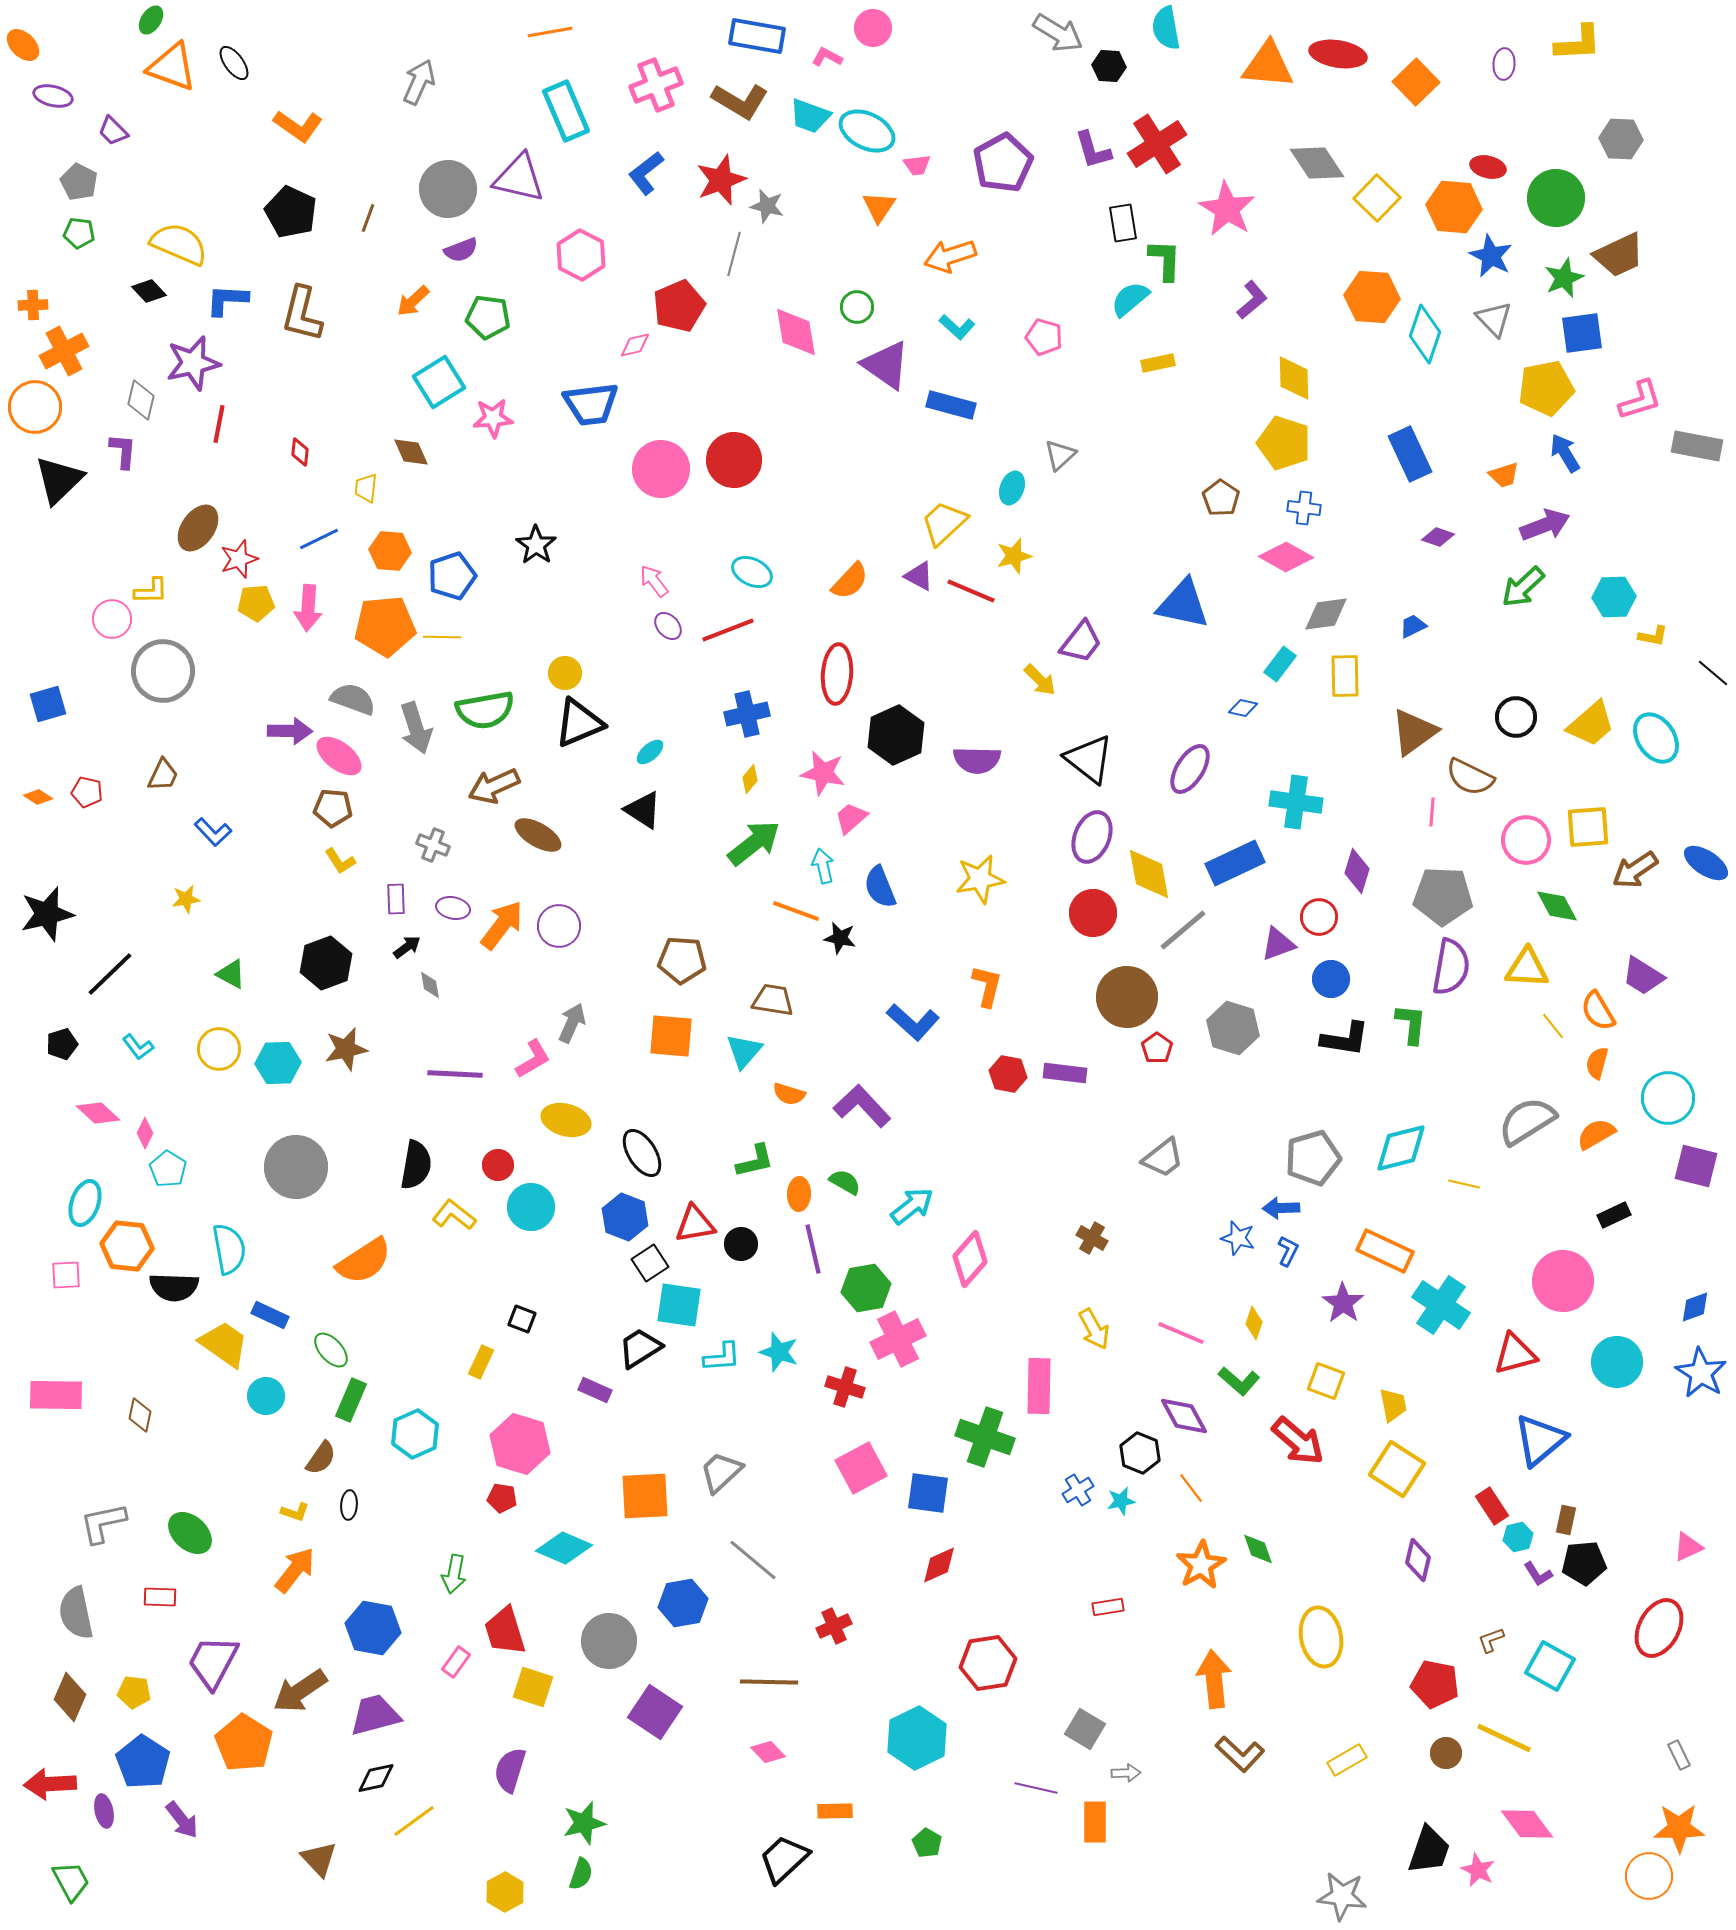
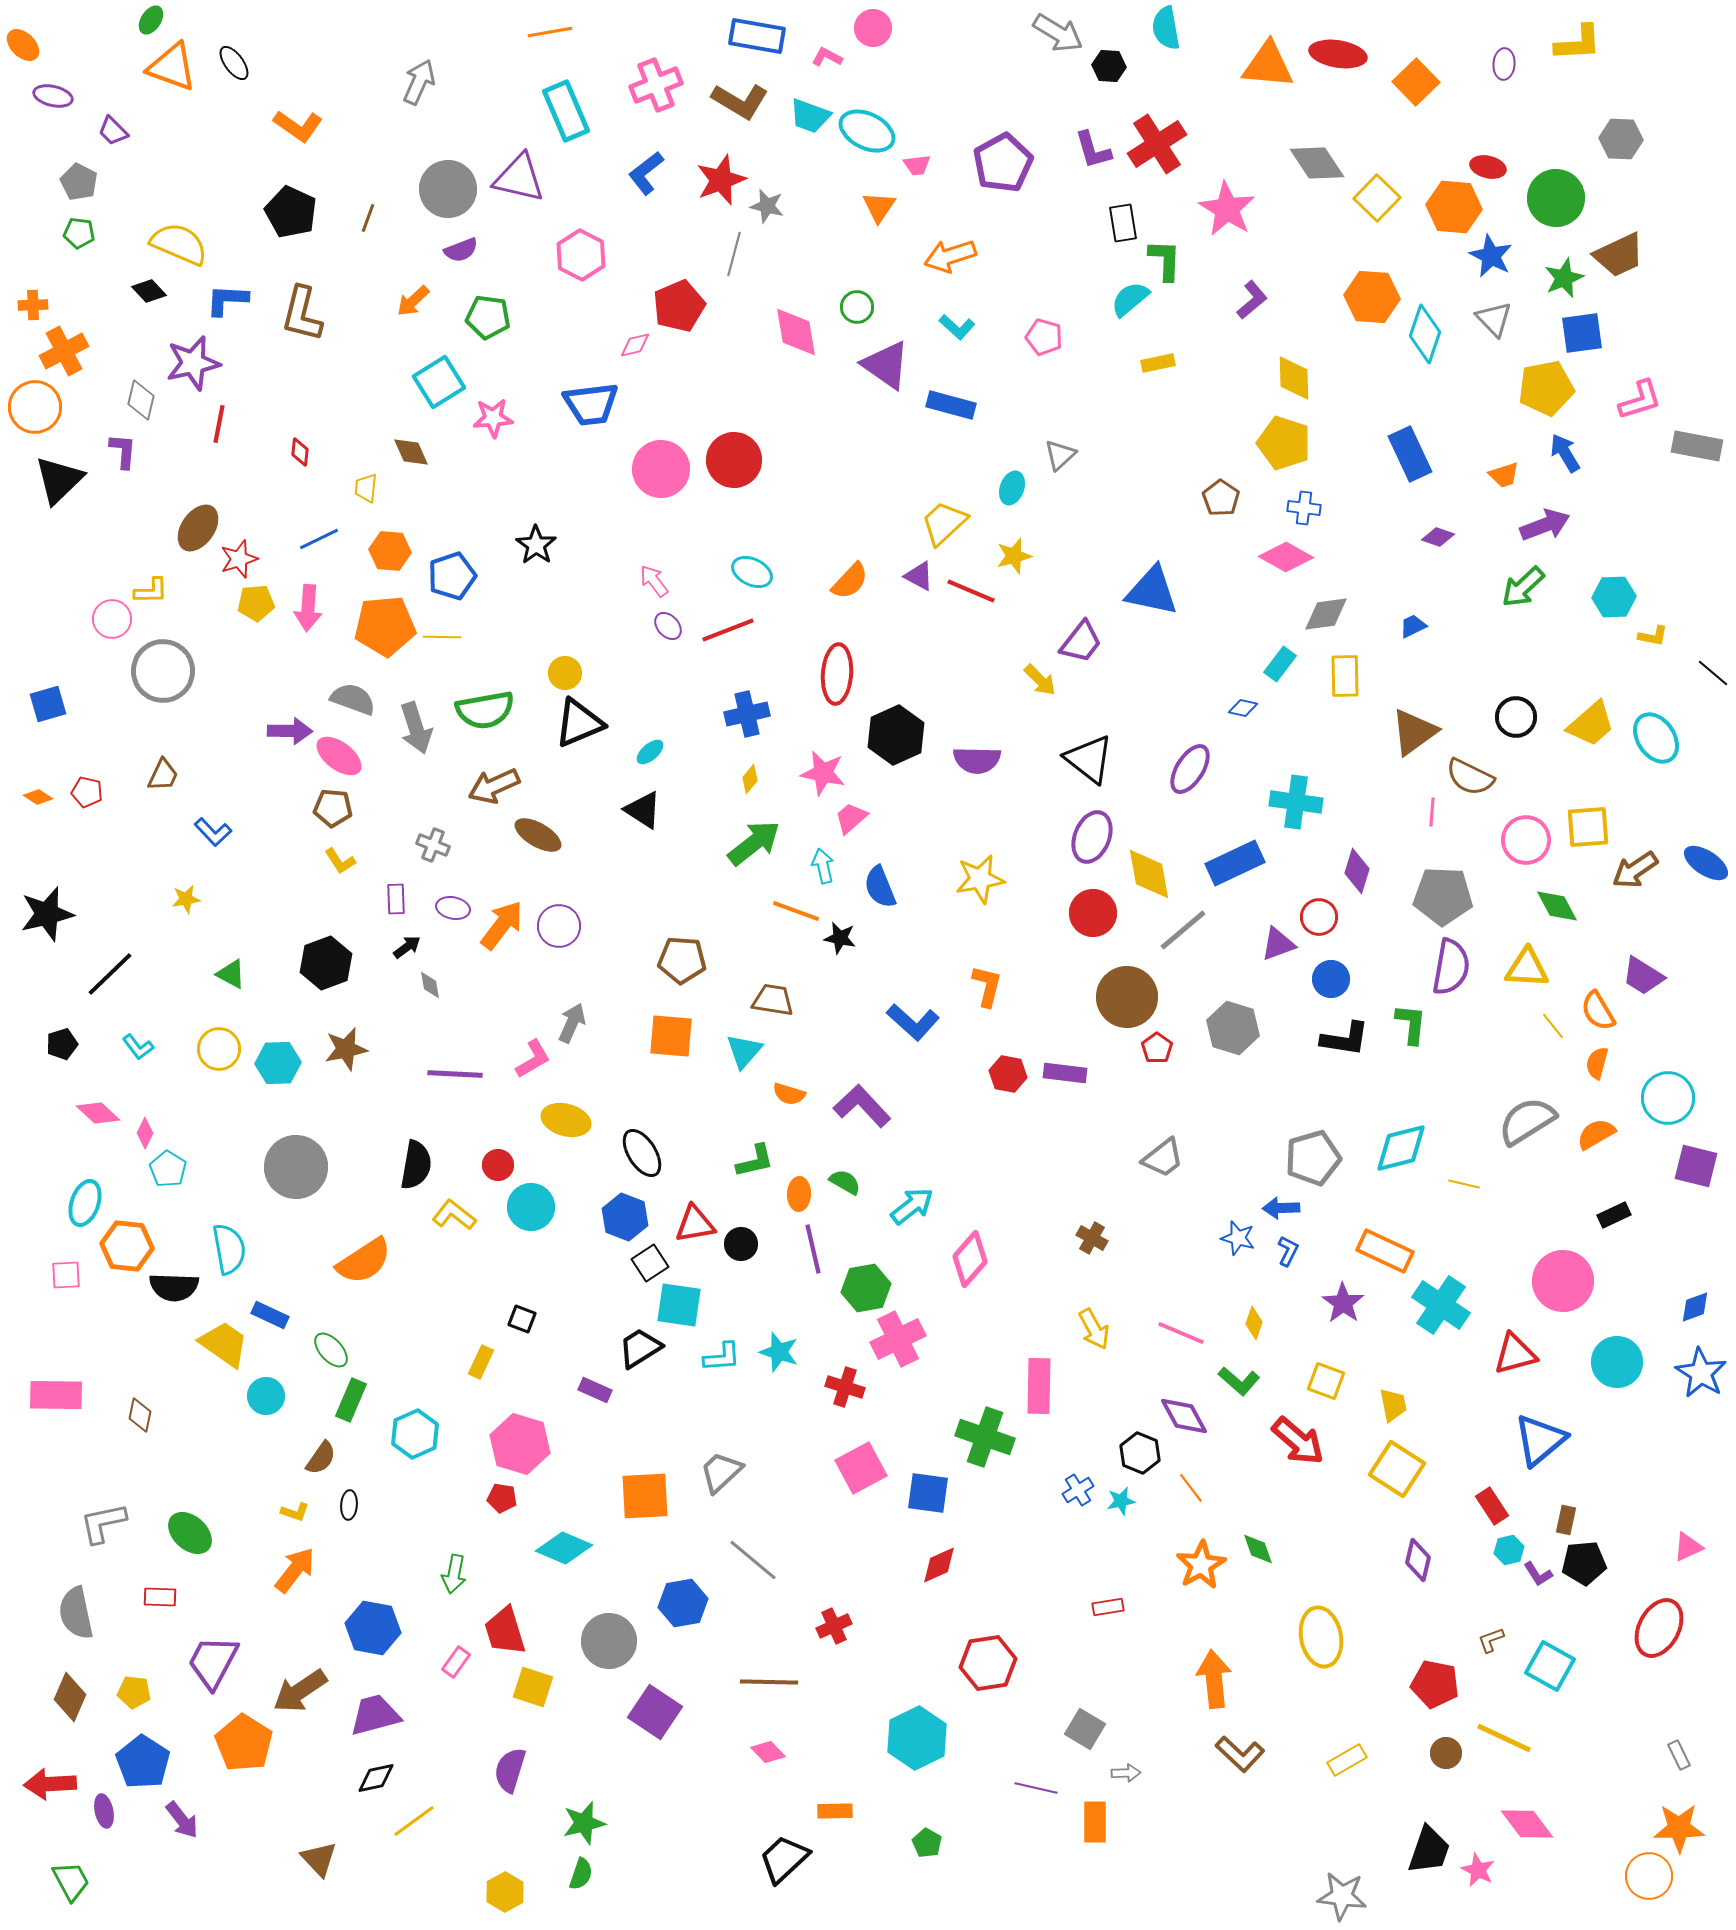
blue triangle at (1183, 604): moved 31 px left, 13 px up
cyan hexagon at (1518, 1537): moved 9 px left, 13 px down
